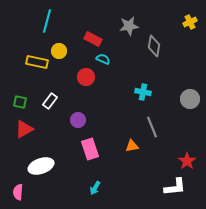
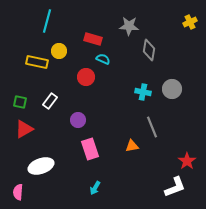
gray star: rotated 12 degrees clockwise
red rectangle: rotated 12 degrees counterclockwise
gray diamond: moved 5 px left, 4 px down
gray circle: moved 18 px left, 10 px up
white L-shape: rotated 15 degrees counterclockwise
